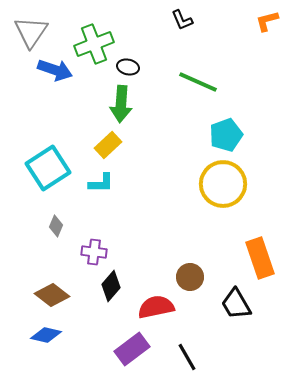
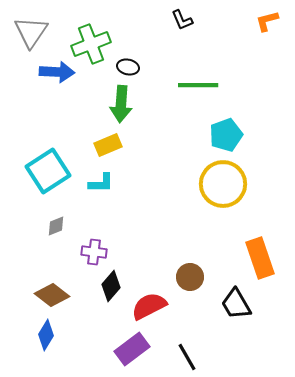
green cross: moved 3 px left
blue arrow: moved 2 px right, 2 px down; rotated 16 degrees counterclockwise
green line: moved 3 px down; rotated 24 degrees counterclockwise
yellow rectangle: rotated 20 degrees clockwise
cyan square: moved 3 px down
gray diamond: rotated 45 degrees clockwise
red semicircle: moved 7 px left, 1 px up; rotated 15 degrees counterclockwise
blue diamond: rotated 72 degrees counterclockwise
